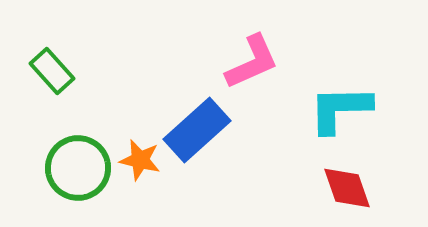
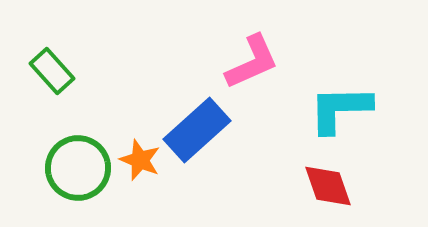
orange star: rotated 9 degrees clockwise
red diamond: moved 19 px left, 2 px up
